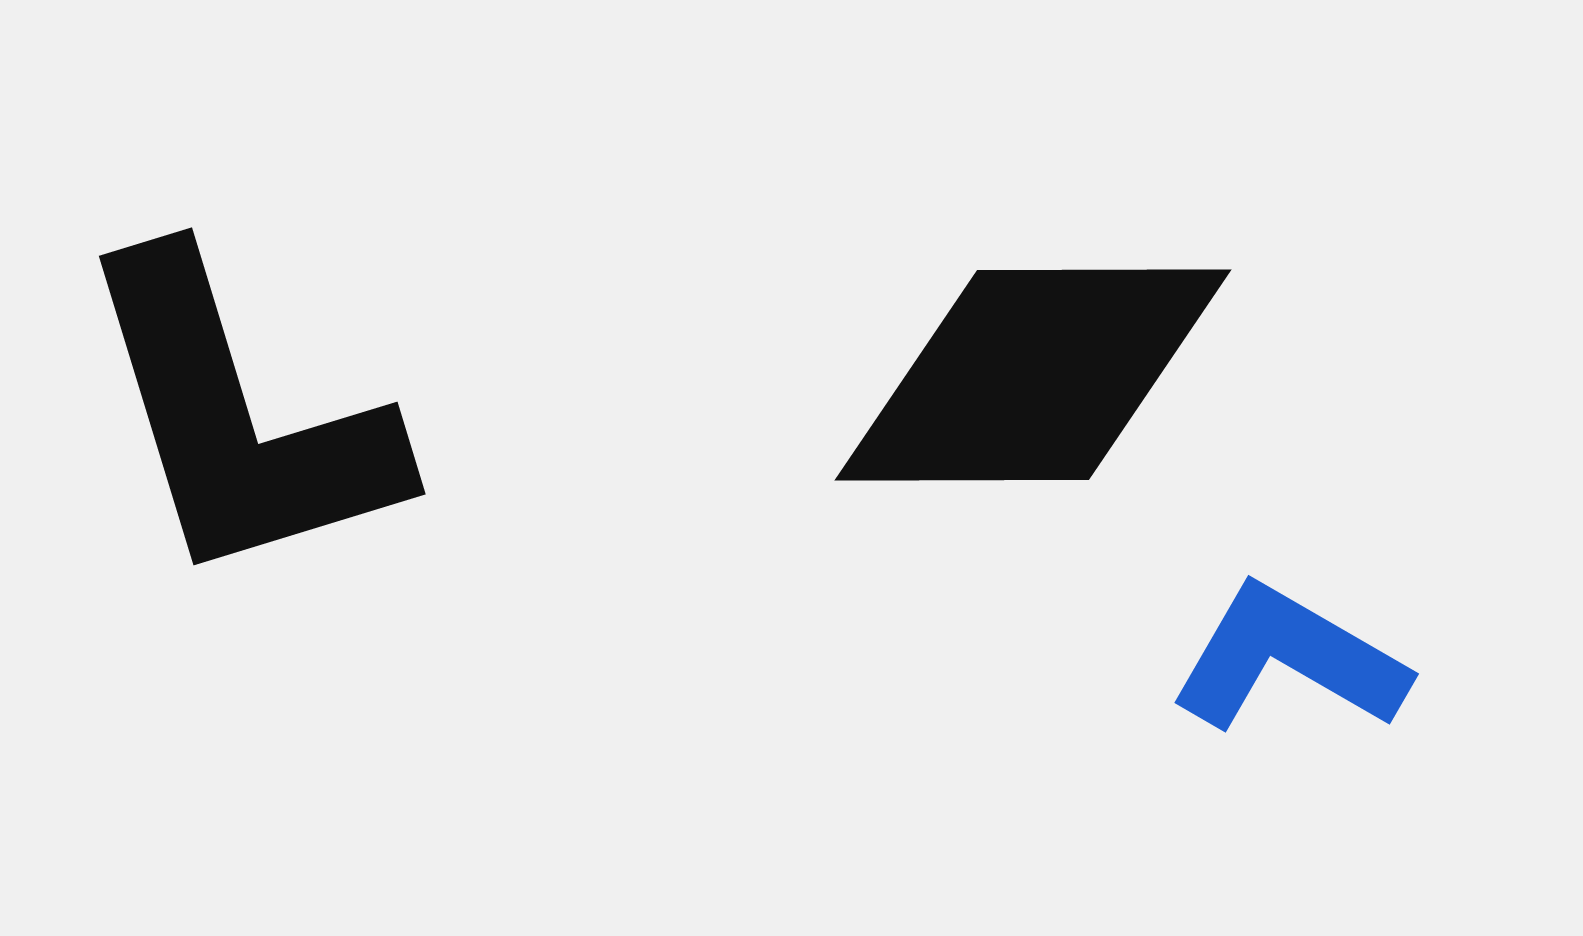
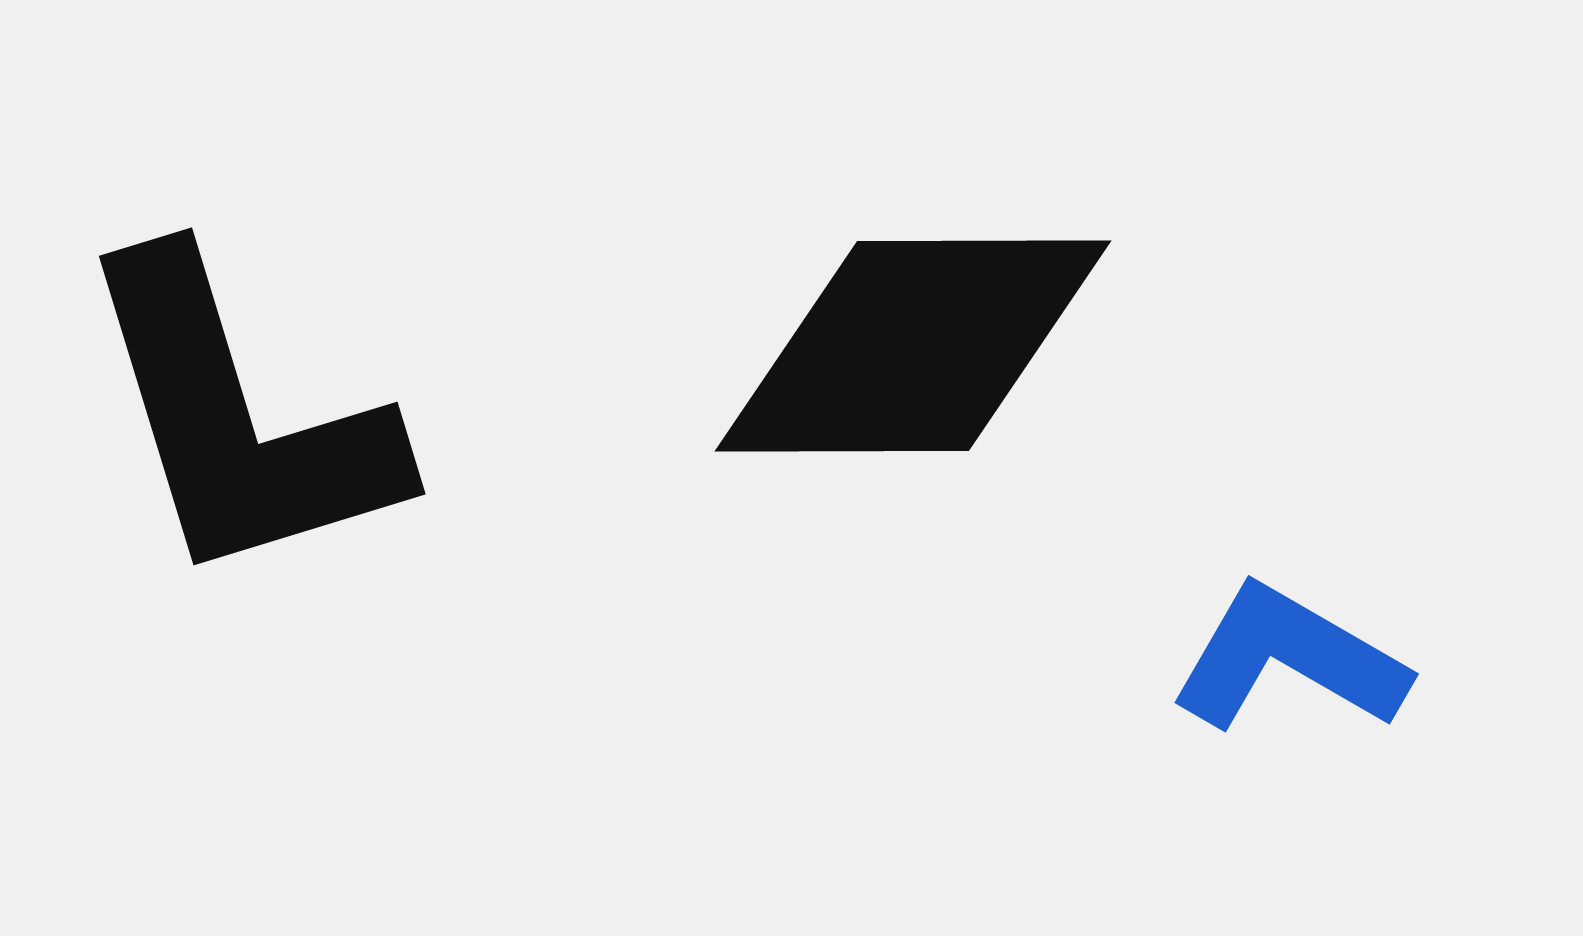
black diamond: moved 120 px left, 29 px up
